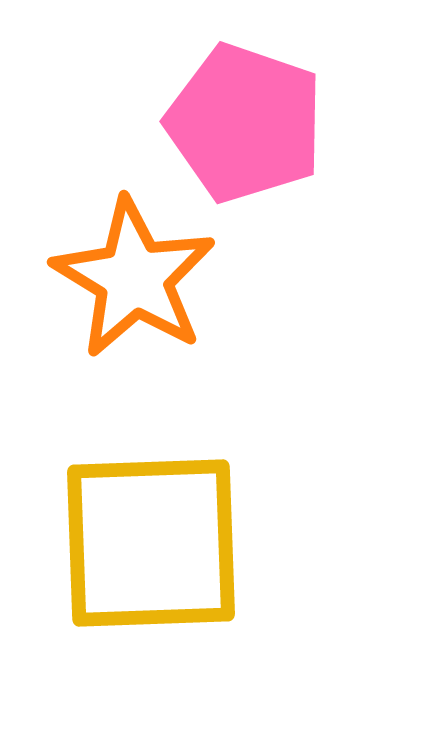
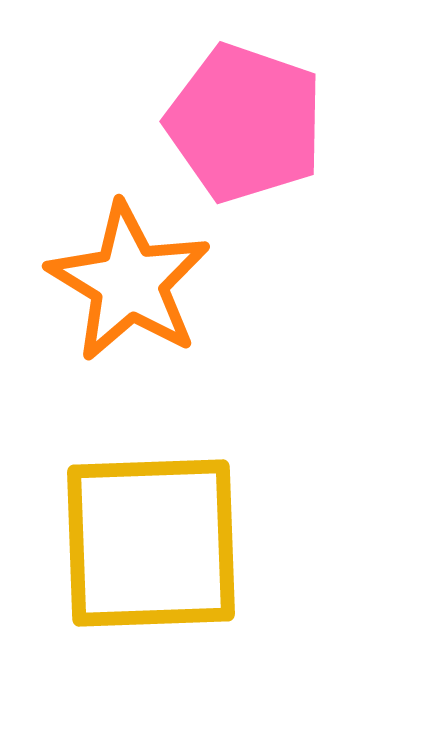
orange star: moved 5 px left, 4 px down
